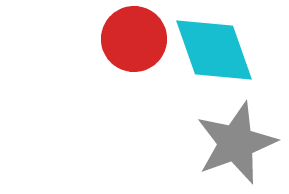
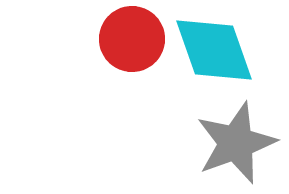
red circle: moved 2 px left
